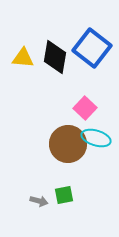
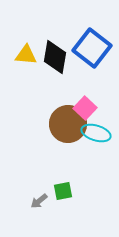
yellow triangle: moved 3 px right, 3 px up
cyan ellipse: moved 5 px up
brown circle: moved 20 px up
green square: moved 1 px left, 4 px up
gray arrow: rotated 126 degrees clockwise
